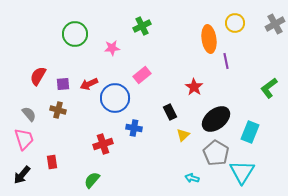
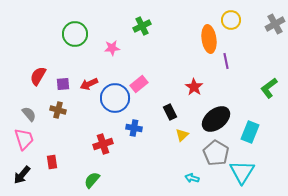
yellow circle: moved 4 px left, 3 px up
pink rectangle: moved 3 px left, 9 px down
yellow triangle: moved 1 px left
